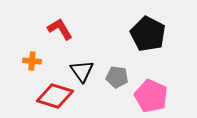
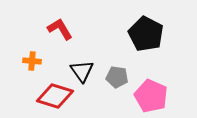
black pentagon: moved 2 px left
